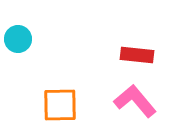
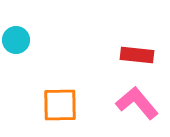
cyan circle: moved 2 px left, 1 px down
pink L-shape: moved 2 px right, 2 px down
